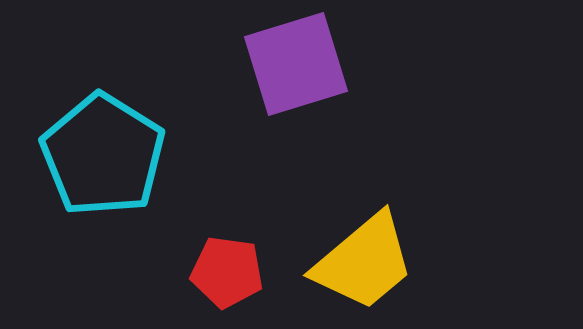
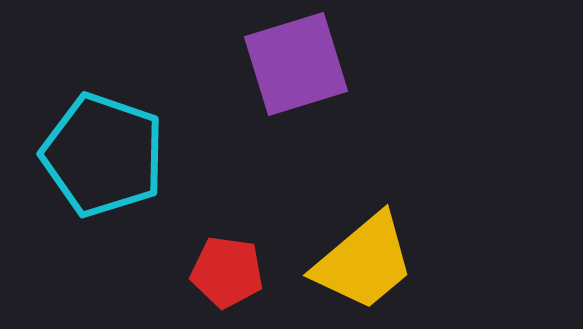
cyan pentagon: rotated 13 degrees counterclockwise
